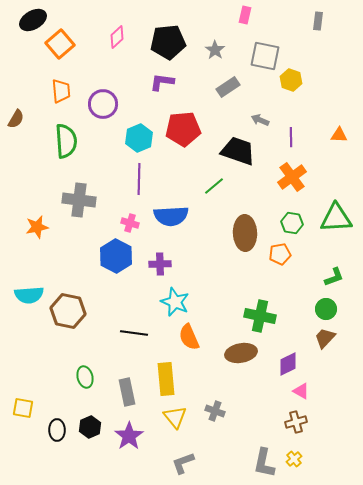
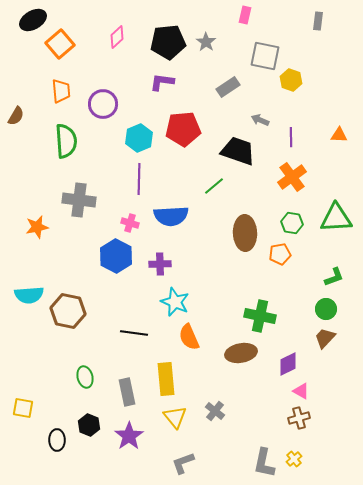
gray star at (215, 50): moved 9 px left, 8 px up
brown semicircle at (16, 119): moved 3 px up
gray cross at (215, 411): rotated 18 degrees clockwise
brown cross at (296, 422): moved 3 px right, 4 px up
black hexagon at (90, 427): moved 1 px left, 2 px up; rotated 15 degrees counterclockwise
black ellipse at (57, 430): moved 10 px down
